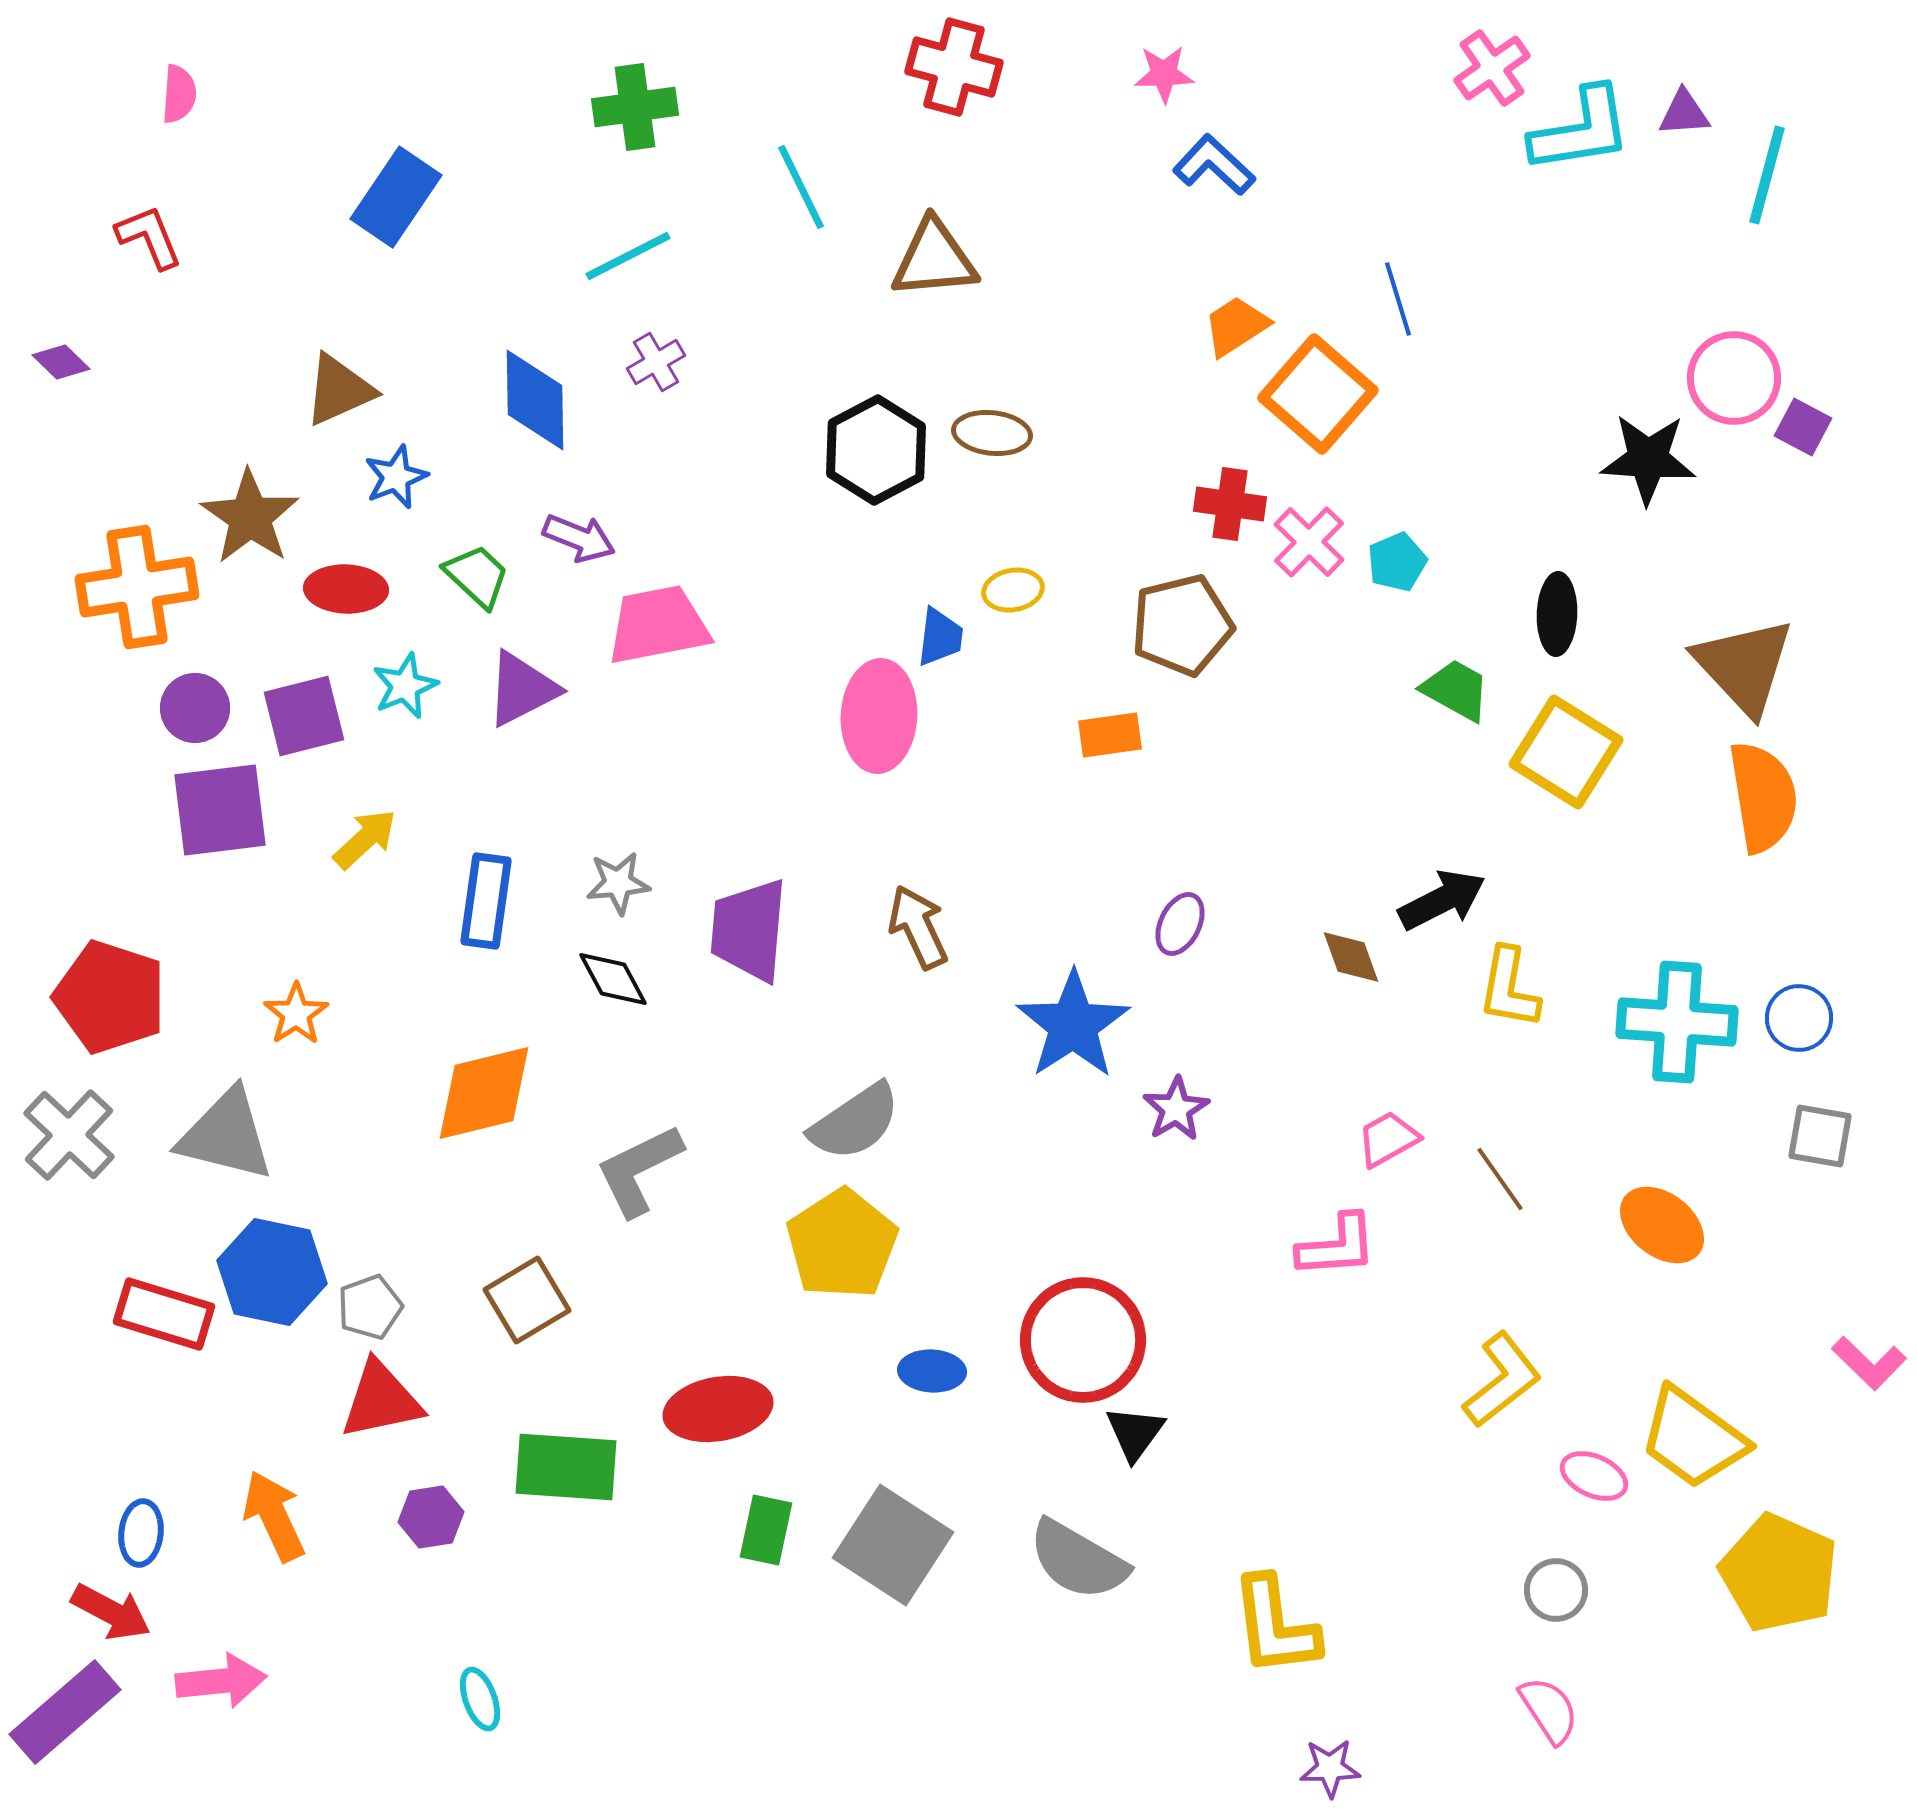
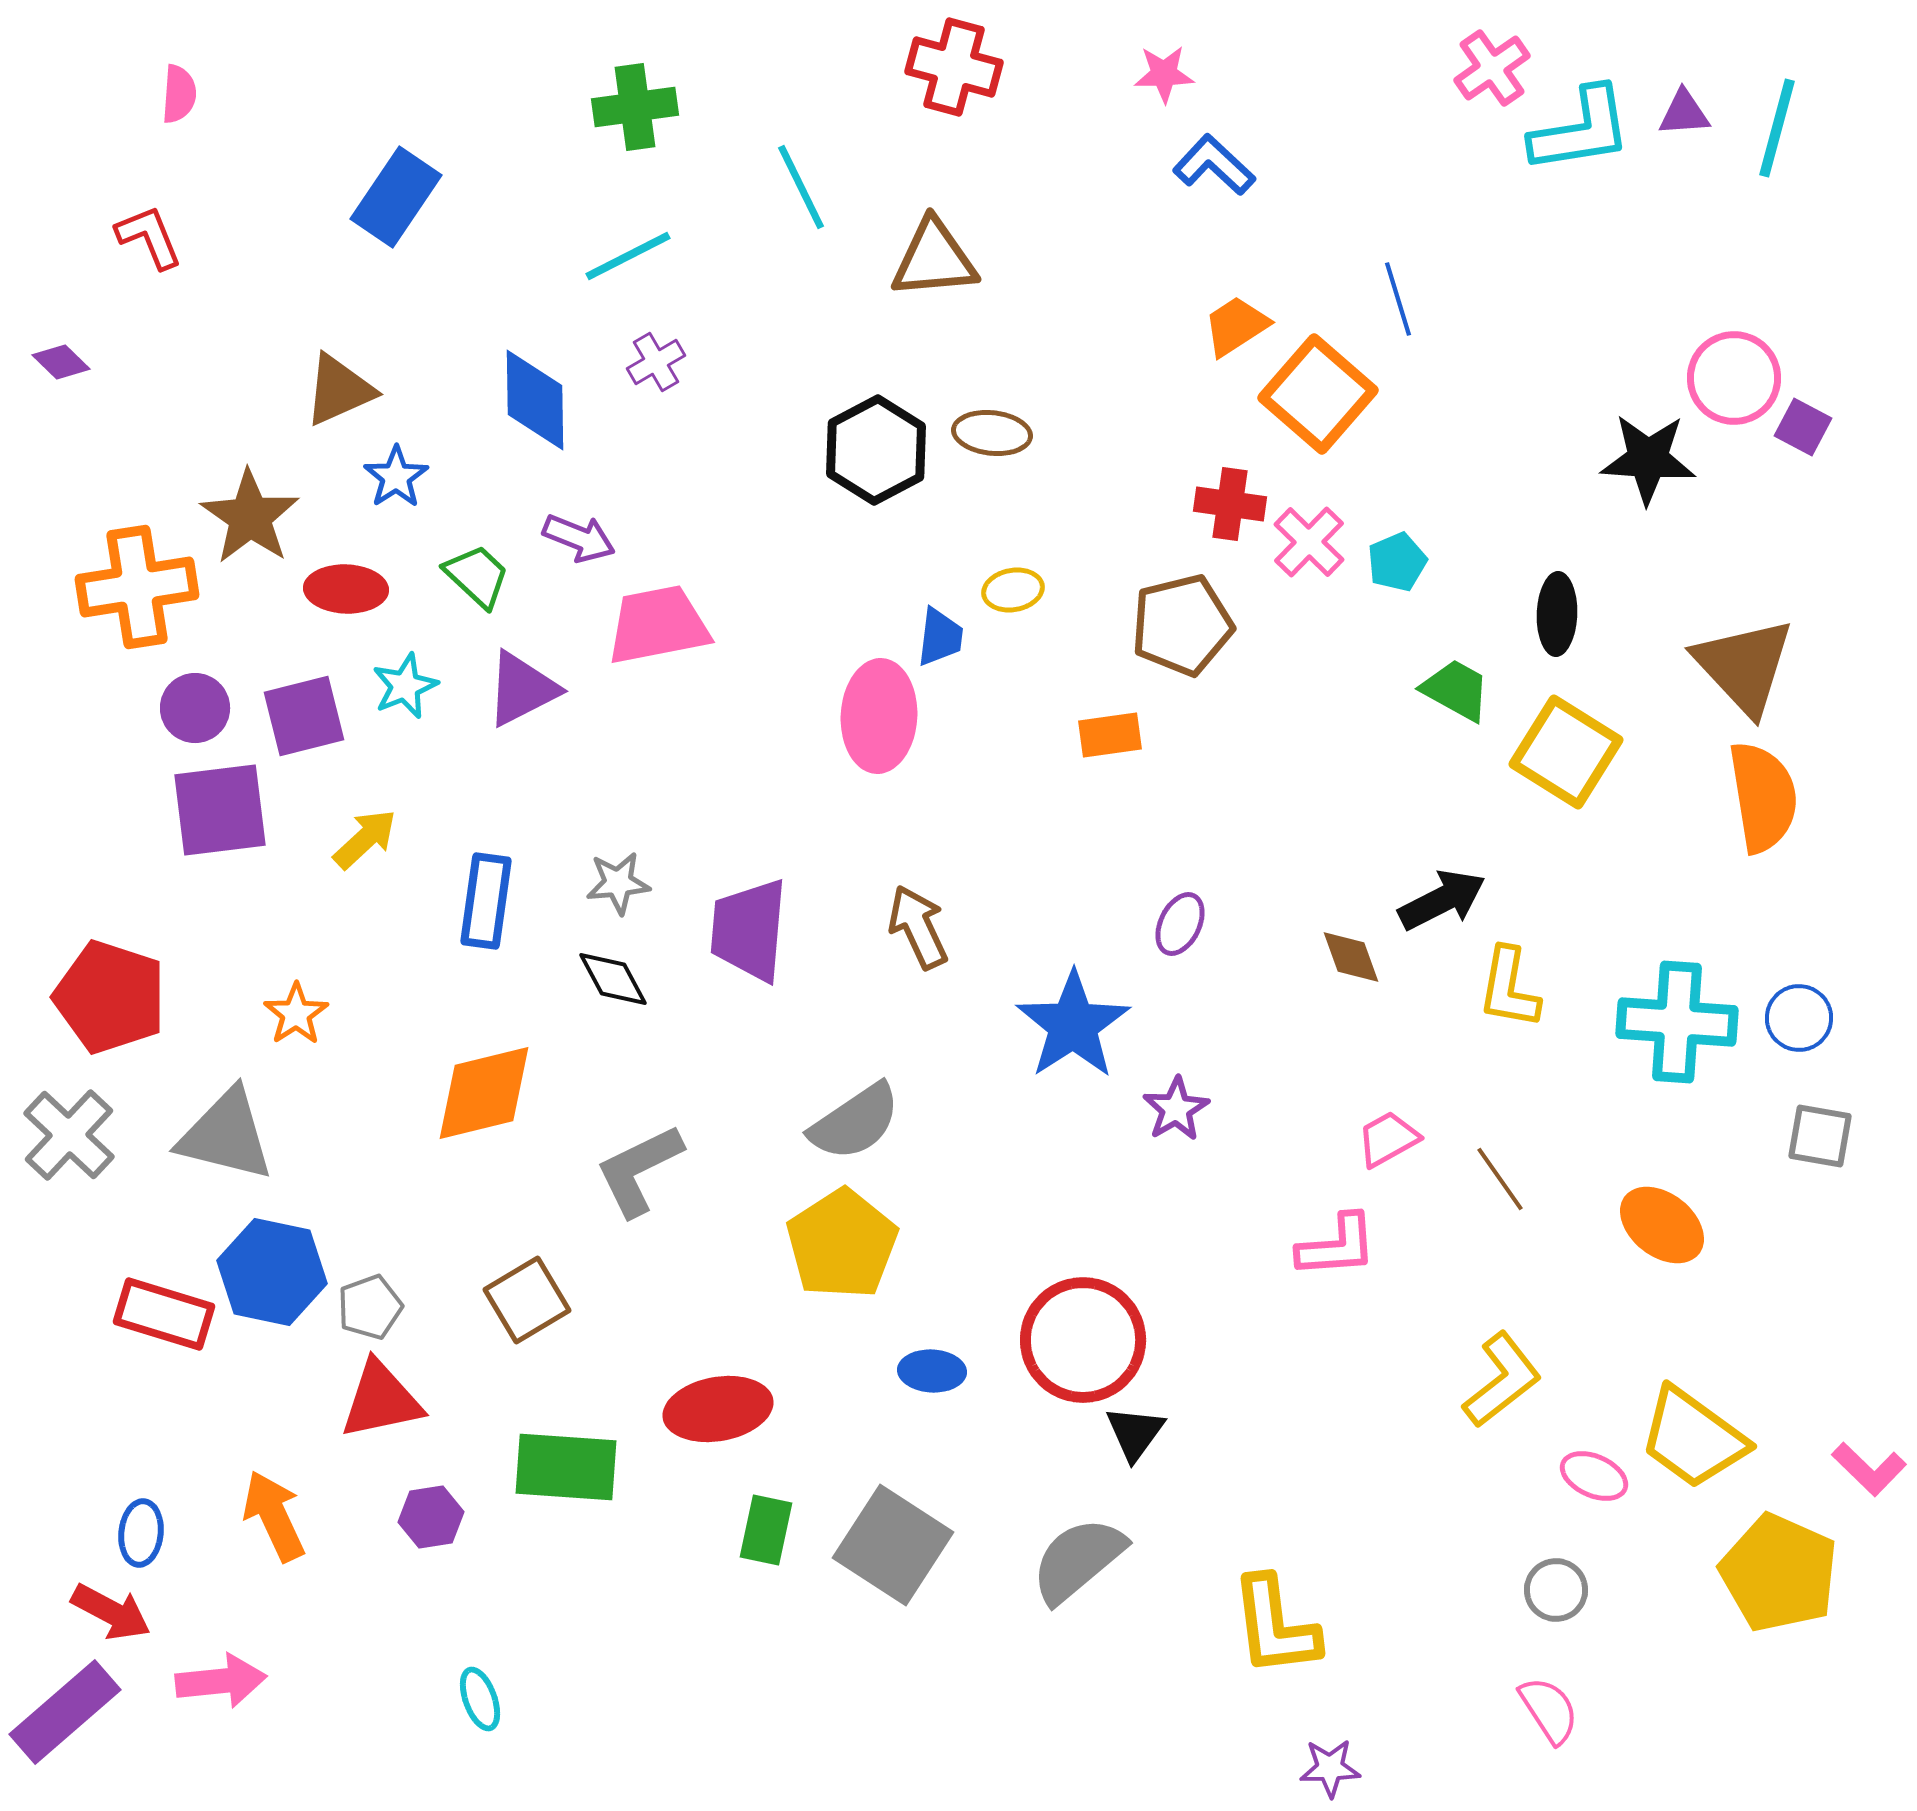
cyan line at (1767, 175): moved 10 px right, 47 px up
blue star at (396, 477): rotated 12 degrees counterclockwise
pink L-shape at (1869, 1363): moved 106 px down
gray semicircle at (1078, 1560): rotated 110 degrees clockwise
